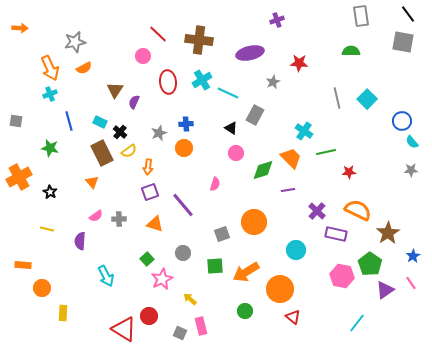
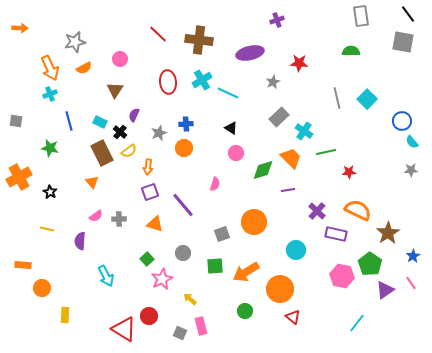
pink circle at (143, 56): moved 23 px left, 3 px down
purple semicircle at (134, 102): moved 13 px down
gray rectangle at (255, 115): moved 24 px right, 2 px down; rotated 18 degrees clockwise
yellow rectangle at (63, 313): moved 2 px right, 2 px down
